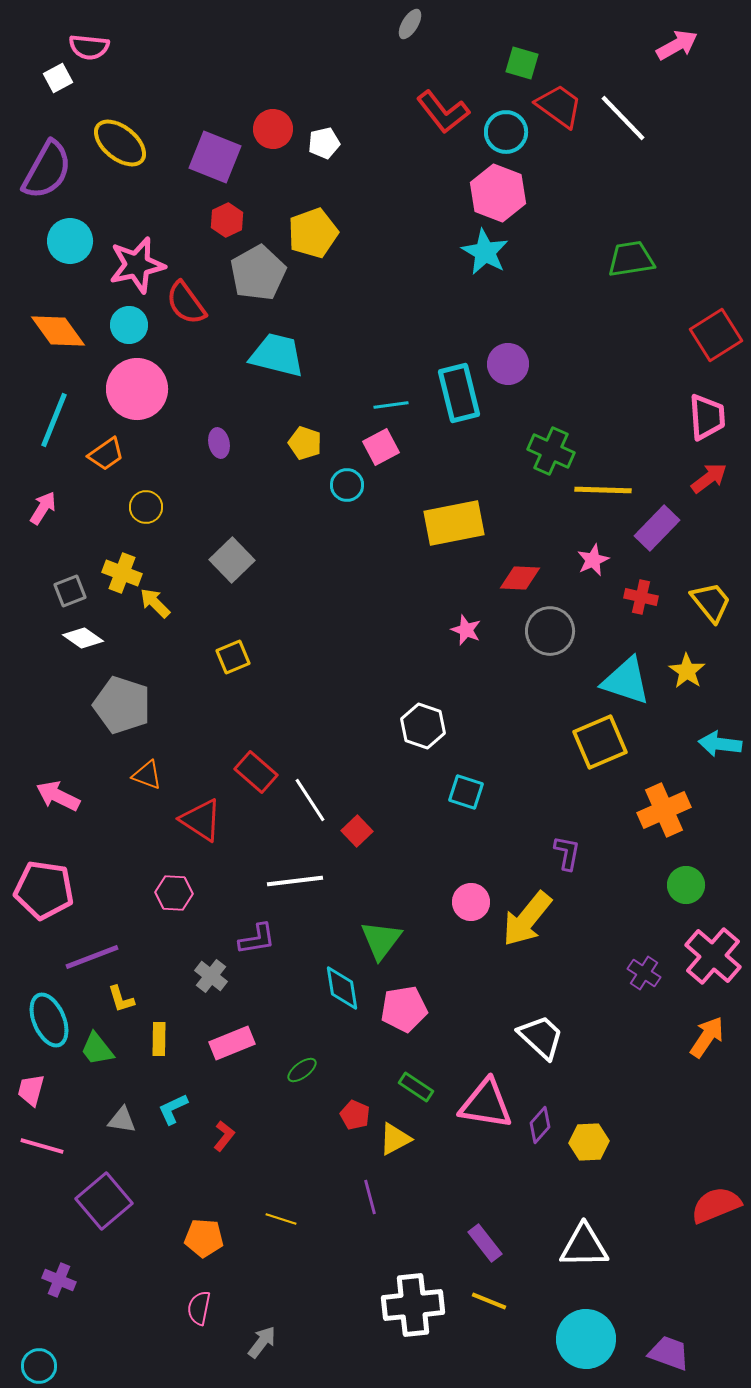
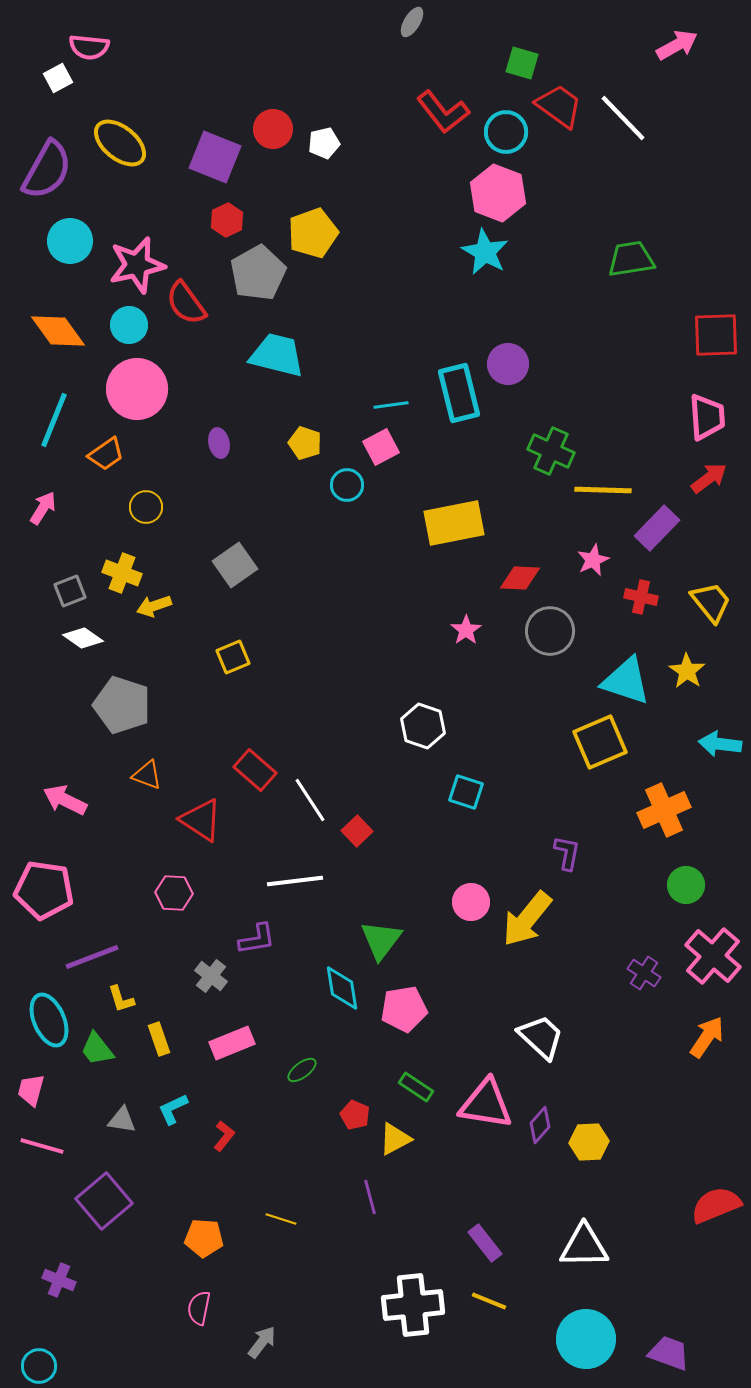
gray ellipse at (410, 24): moved 2 px right, 2 px up
red square at (716, 335): rotated 30 degrees clockwise
gray square at (232, 560): moved 3 px right, 5 px down; rotated 9 degrees clockwise
yellow arrow at (155, 603): moved 1 px left, 3 px down; rotated 64 degrees counterclockwise
pink star at (466, 630): rotated 16 degrees clockwise
red rectangle at (256, 772): moved 1 px left, 2 px up
pink arrow at (58, 796): moved 7 px right, 4 px down
yellow rectangle at (159, 1039): rotated 20 degrees counterclockwise
